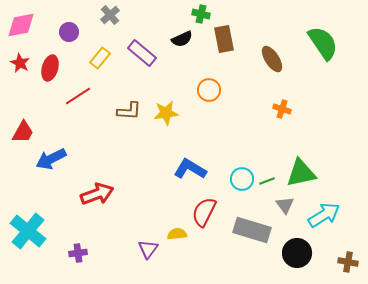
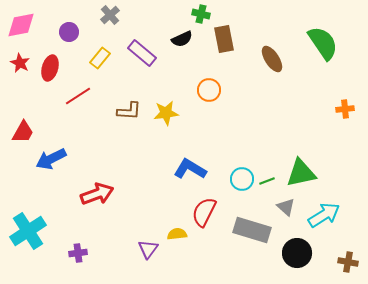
orange cross: moved 63 px right; rotated 24 degrees counterclockwise
gray triangle: moved 1 px right, 2 px down; rotated 12 degrees counterclockwise
cyan cross: rotated 18 degrees clockwise
